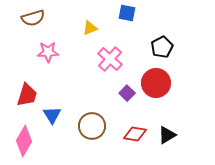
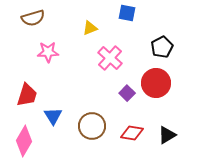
pink cross: moved 1 px up
blue triangle: moved 1 px right, 1 px down
red diamond: moved 3 px left, 1 px up
